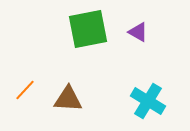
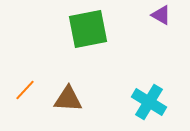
purple triangle: moved 23 px right, 17 px up
cyan cross: moved 1 px right, 1 px down
